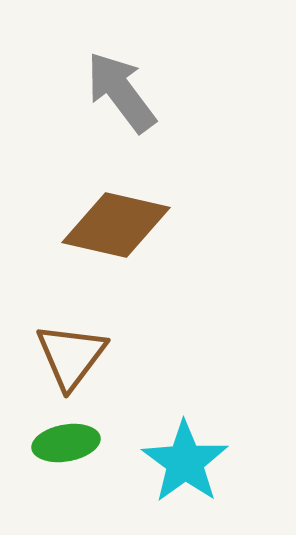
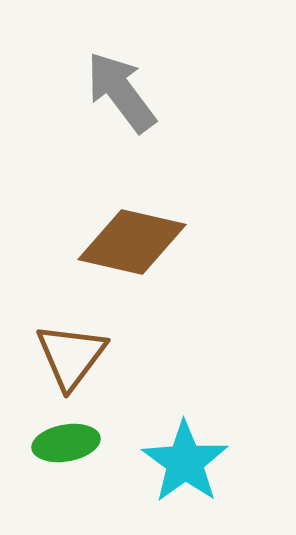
brown diamond: moved 16 px right, 17 px down
